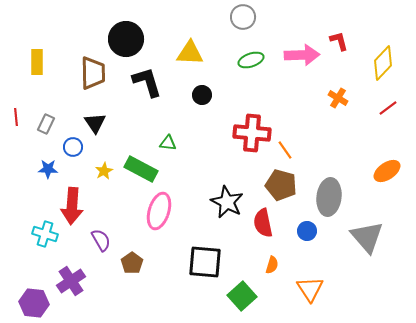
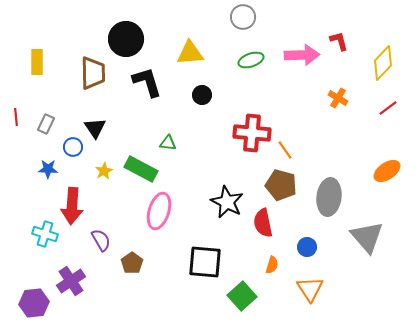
yellow triangle at (190, 53): rotated 8 degrees counterclockwise
black triangle at (95, 123): moved 5 px down
blue circle at (307, 231): moved 16 px down
purple hexagon at (34, 303): rotated 12 degrees counterclockwise
